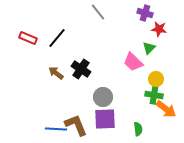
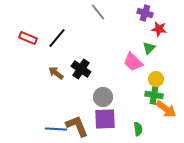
brown L-shape: moved 1 px right, 1 px down
